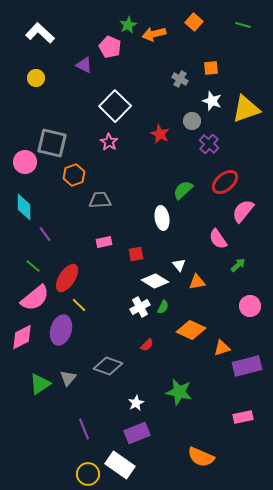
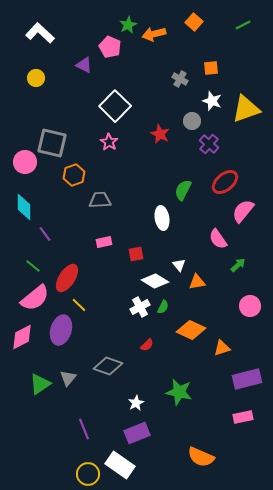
green line at (243, 25): rotated 42 degrees counterclockwise
green semicircle at (183, 190): rotated 20 degrees counterclockwise
purple rectangle at (247, 366): moved 13 px down
